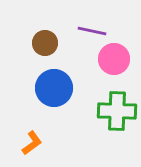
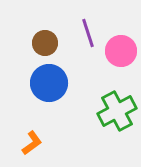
purple line: moved 4 px left, 2 px down; rotated 60 degrees clockwise
pink circle: moved 7 px right, 8 px up
blue circle: moved 5 px left, 5 px up
green cross: rotated 30 degrees counterclockwise
